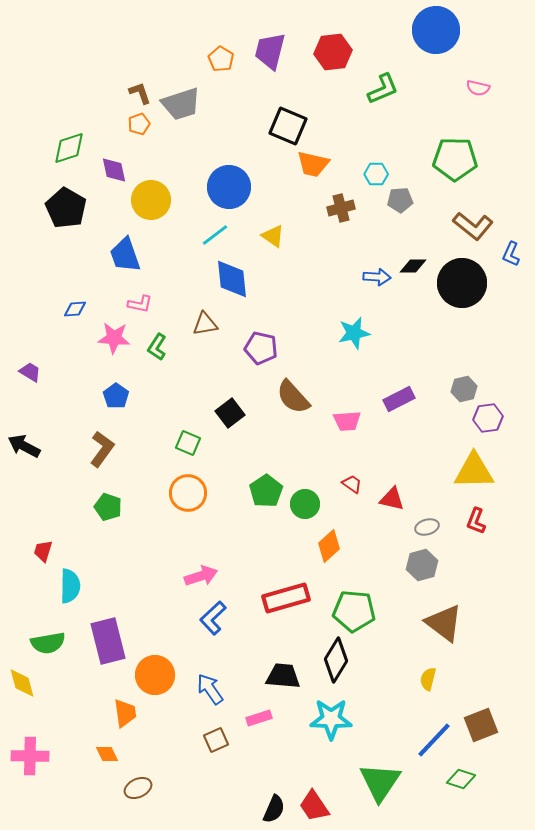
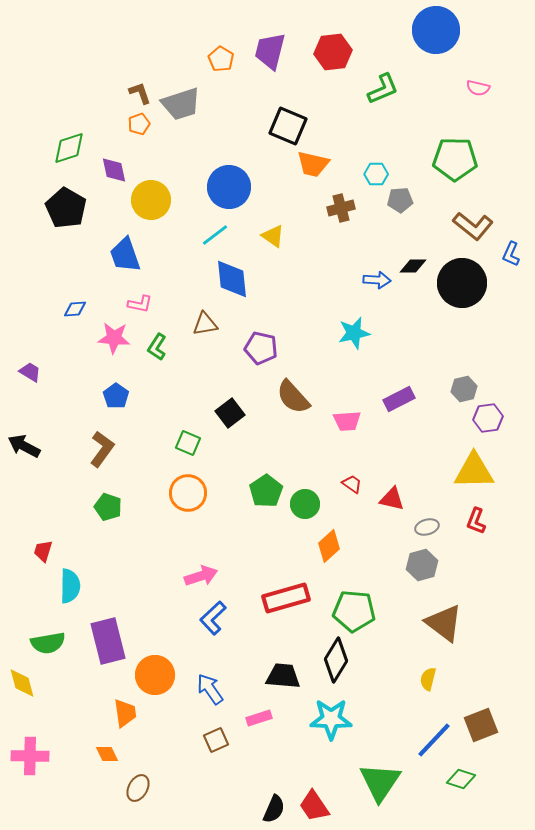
blue arrow at (377, 277): moved 3 px down
brown ellipse at (138, 788): rotated 36 degrees counterclockwise
